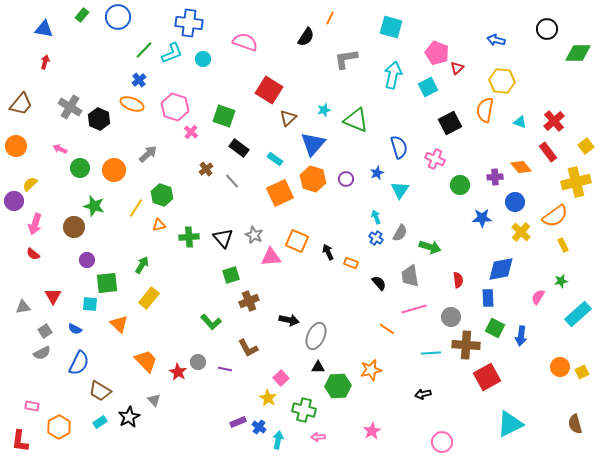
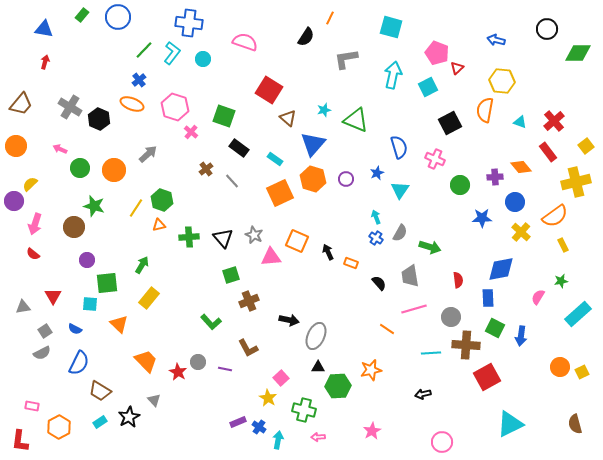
cyan L-shape at (172, 53): rotated 30 degrees counterclockwise
brown triangle at (288, 118): rotated 36 degrees counterclockwise
green hexagon at (162, 195): moved 5 px down
